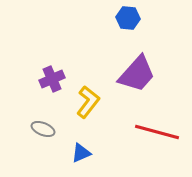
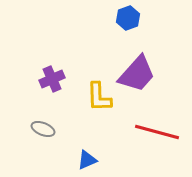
blue hexagon: rotated 25 degrees counterclockwise
yellow L-shape: moved 11 px right, 5 px up; rotated 140 degrees clockwise
blue triangle: moved 6 px right, 7 px down
